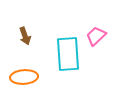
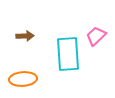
brown arrow: rotated 72 degrees counterclockwise
orange ellipse: moved 1 px left, 2 px down
